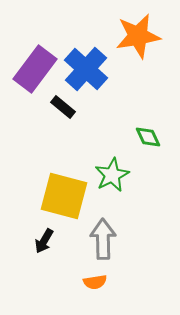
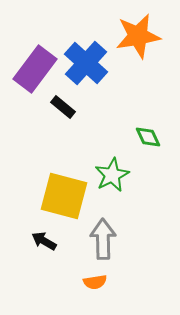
blue cross: moved 6 px up
black arrow: rotated 90 degrees clockwise
